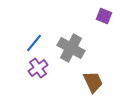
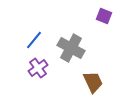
blue line: moved 3 px up
